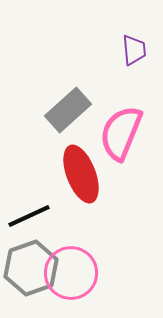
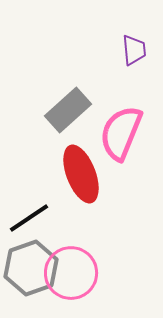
black line: moved 2 px down; rotated 9 degrees counterclockwise
